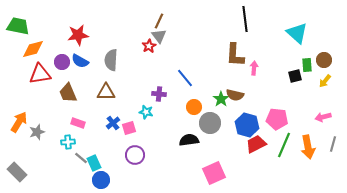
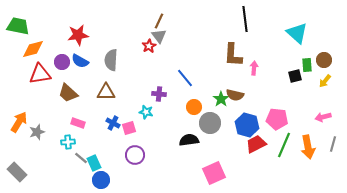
brown L-shape at (235, 55): moved 2 px left
brown trapezoid at (68, 93): rotated 25 degrees counterclockwise
blue cross at (113, 123): rotated 24 degrees counterclockwise
